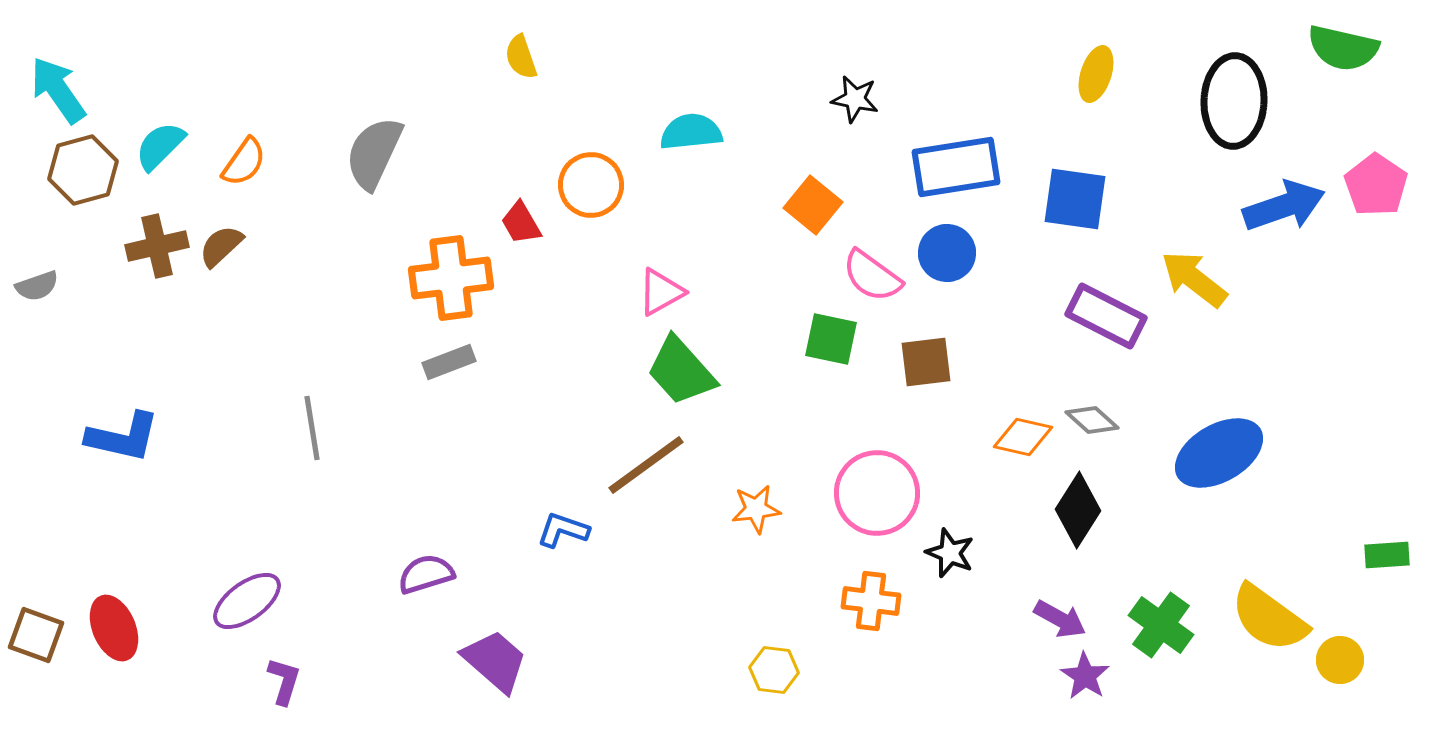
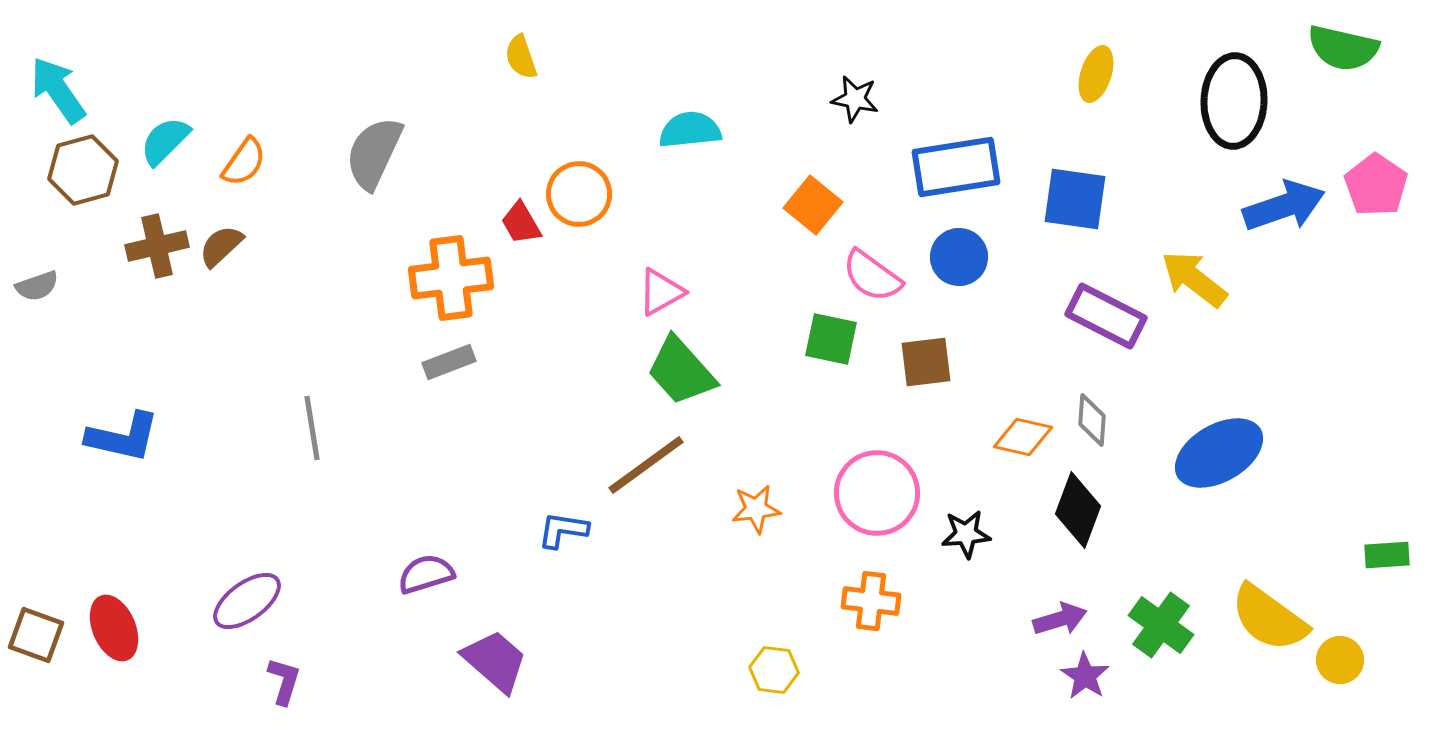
cyan semicircle at (691, 132): moved 1 px left, 2 px up
cyan semicircle at (160, 146): moved 5 px right, 5 px up
orange circle at (591, 185): moved 12 px left, 9 px down
blue circle at (947, 253): moved 12 px right, 4 px down
gray diamond at (1092, 420): rotated 52 degrees clockwise
black diamond at (1078, 510): rotated 12 degrees counterclockwise
blue L-shape at (563, 530): rotated 10 degrees counterclockwise
black star at (950, 553): moved 16 px right, 19 px up; rotated 27 degrees counterclockwise
purple arrow at (1060, 619): rotated 46 degrees counterclockwise
